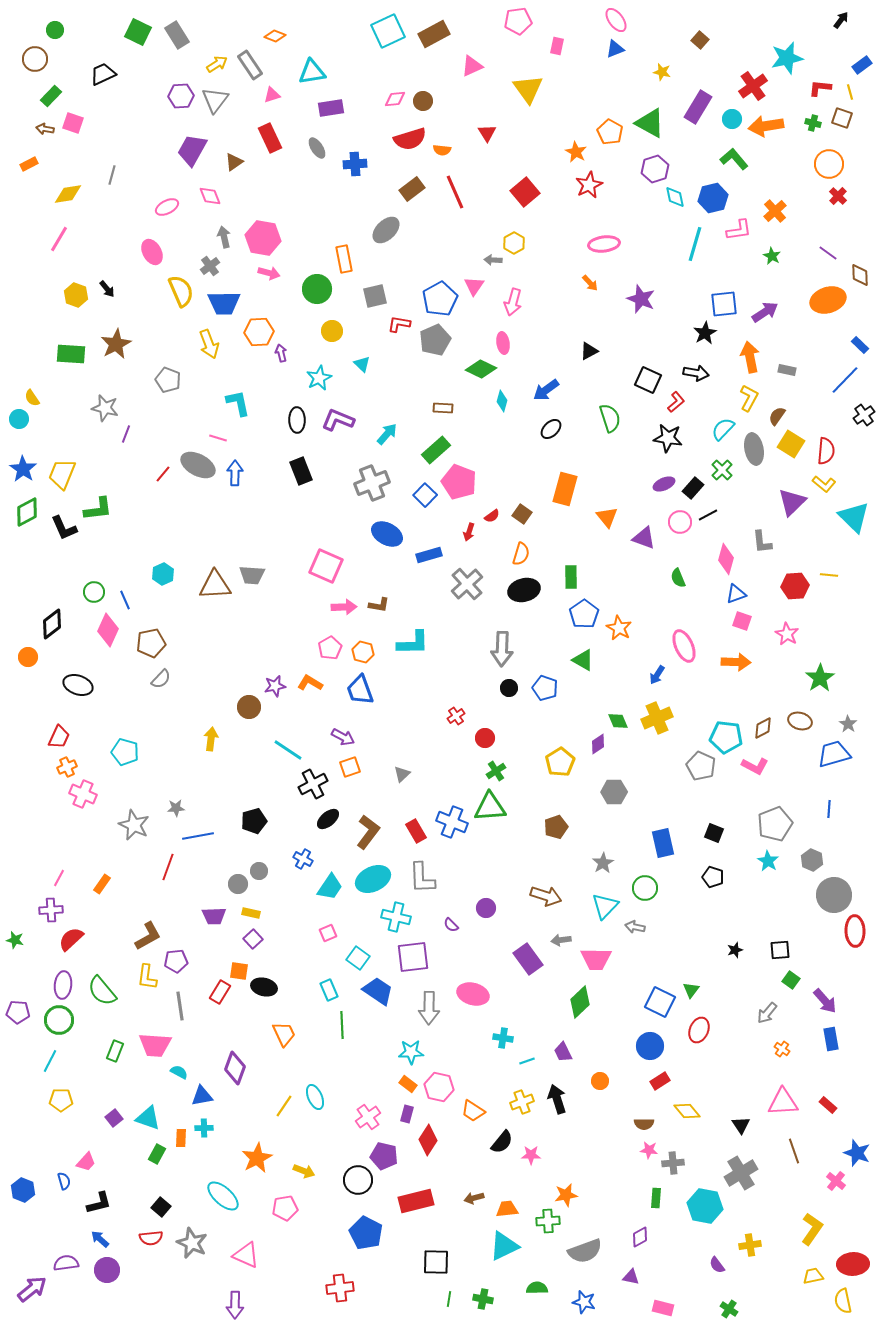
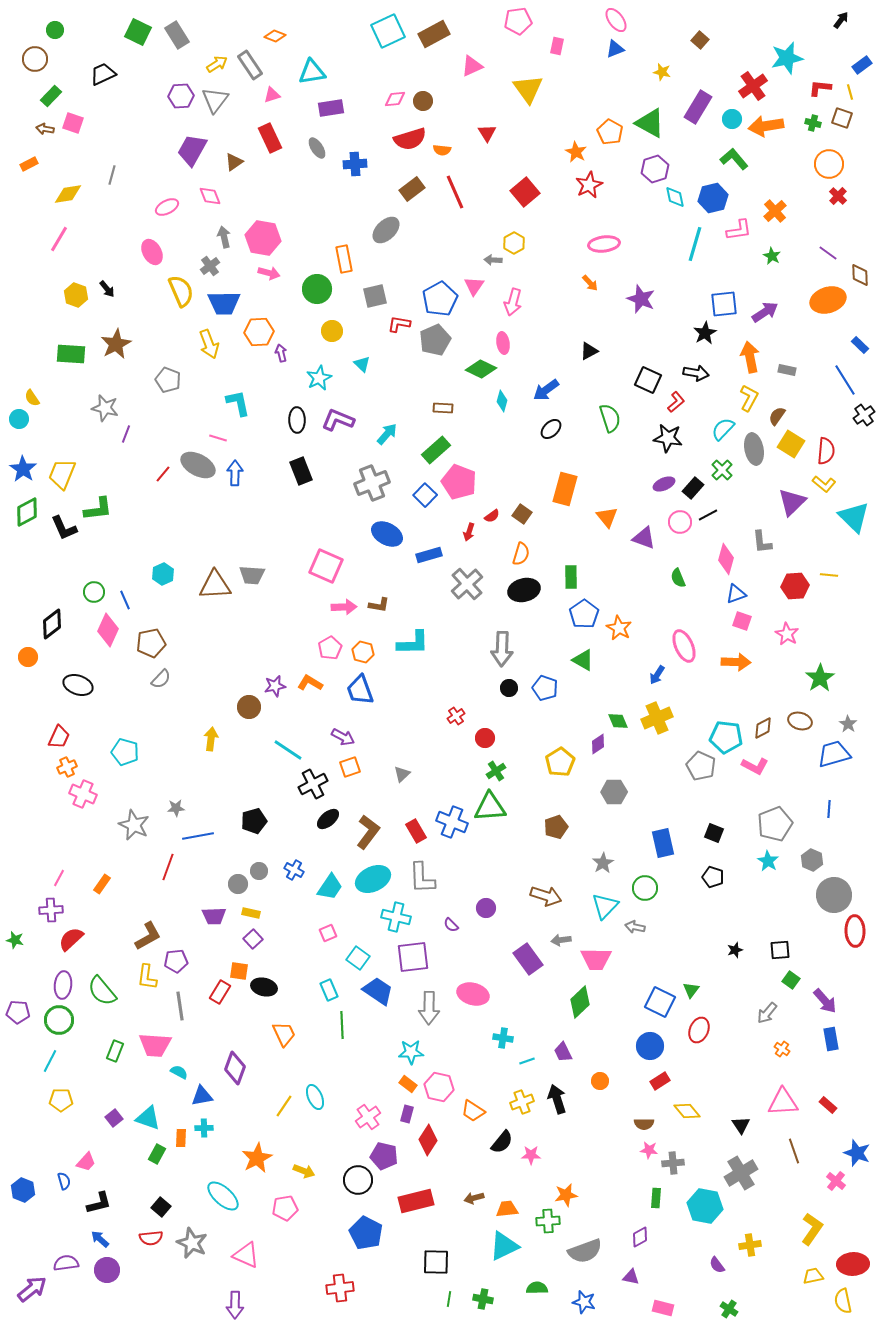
blue line at (845, 380): rotated 76 degrees counterclockwise
blue cross at (303, 859): moved 9 px left, 11 px down
